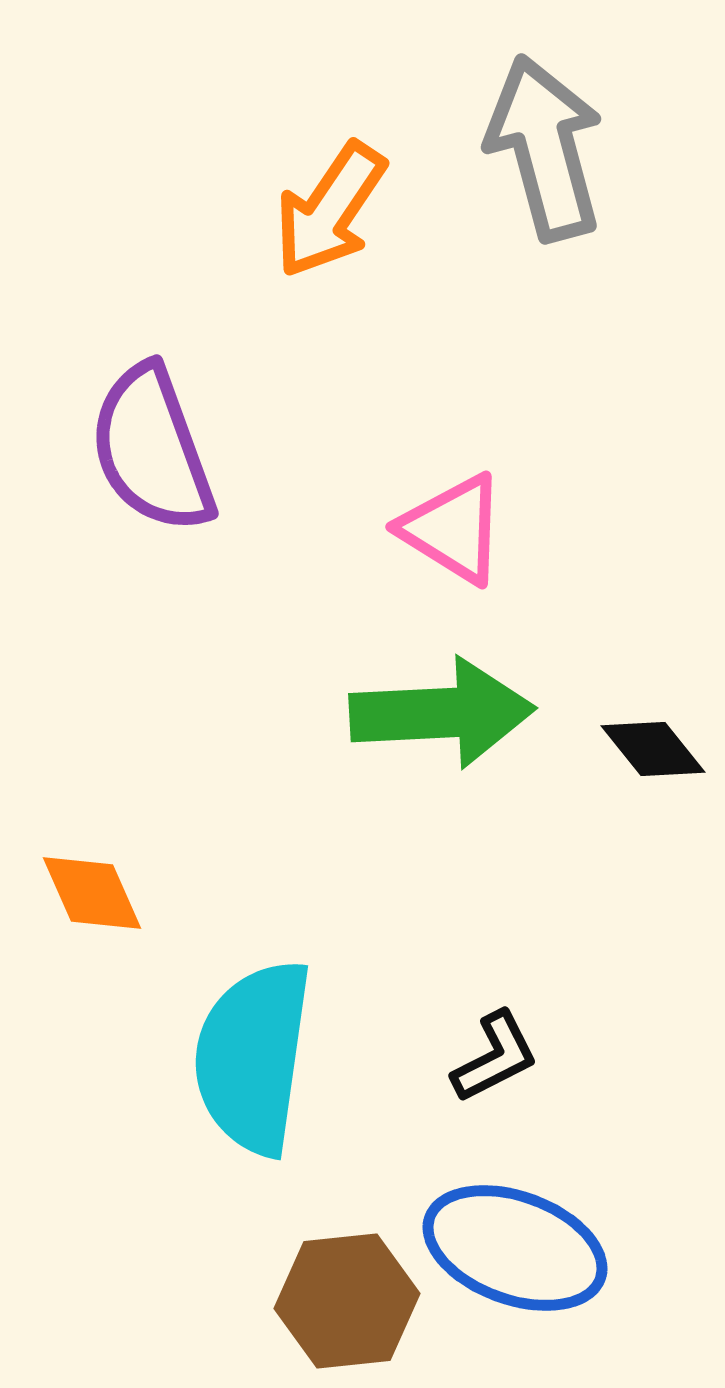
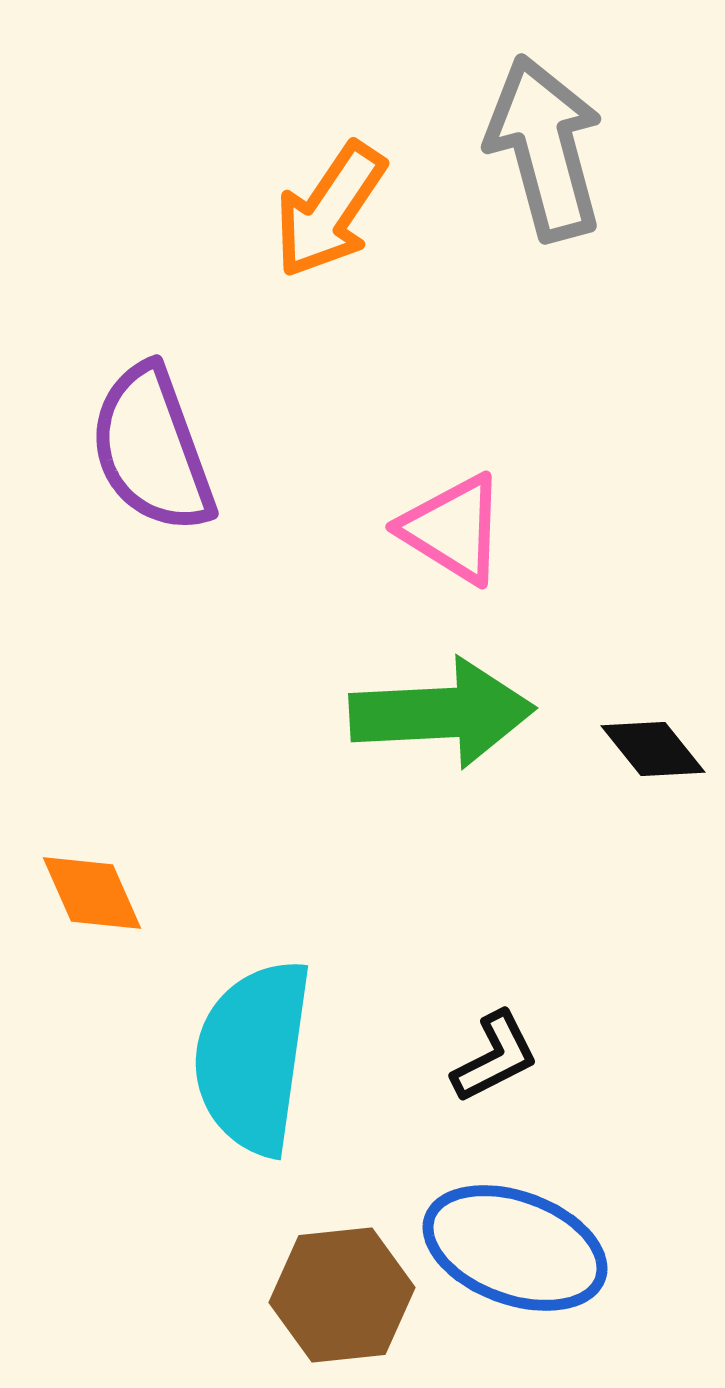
brown hexagon: moved 5 px left, 6 px up
